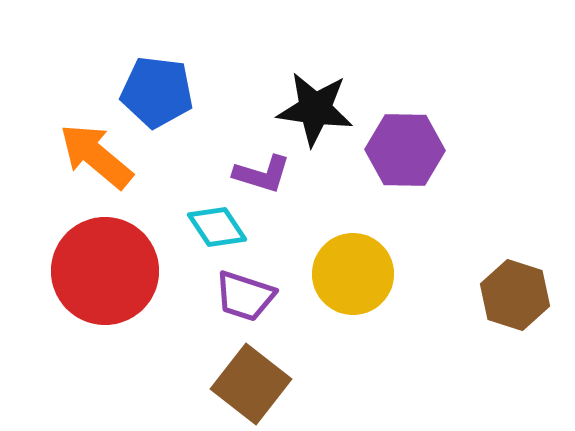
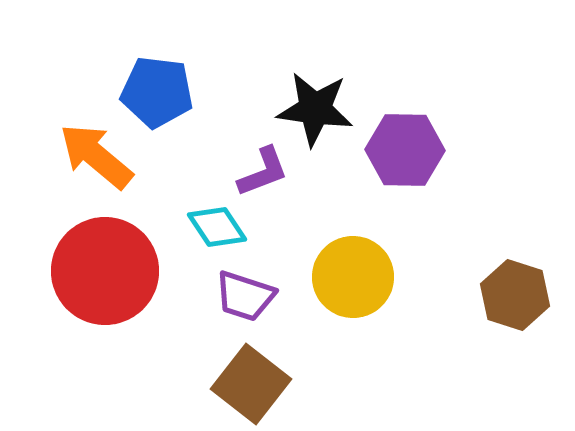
purple L-shape: moved 1 px right, 2 px up; rotated 38 degrees counterclockwise
yellow circle: moved 3 px down
